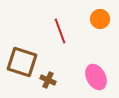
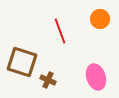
pink ellipse: rotated 10 degrees clockwise
